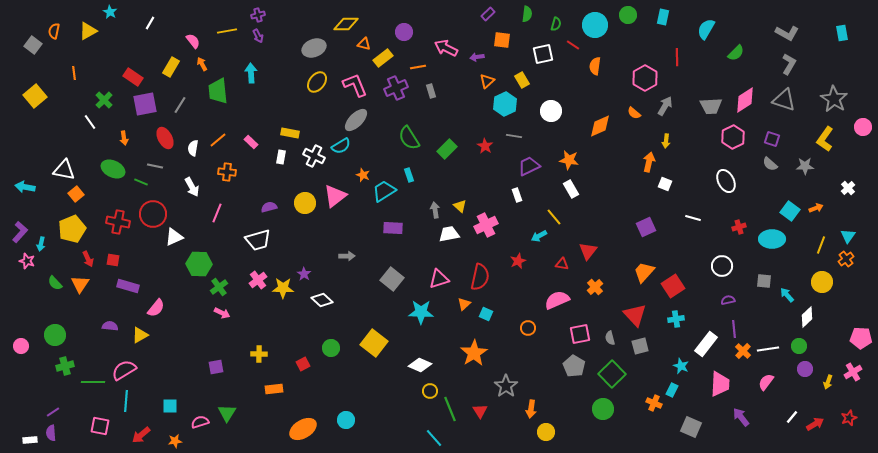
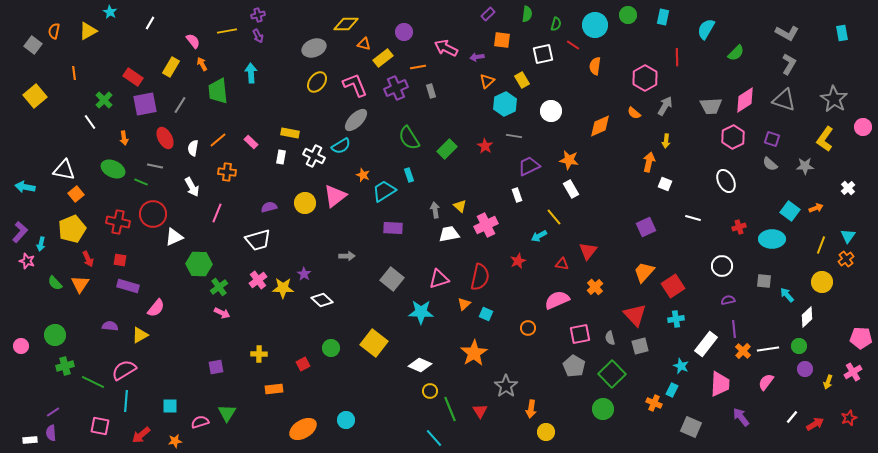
red square at (113, 260): moved 7 px right
green line at (93, 382): rotated 25 degrees clockwise
